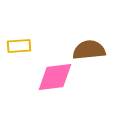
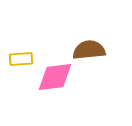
yellow rectangle: moved 2 px right, 13 px down
